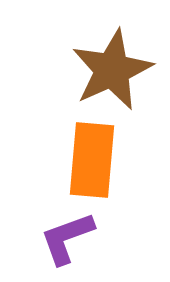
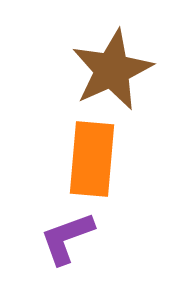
orange rectangle: moved 1 px up
